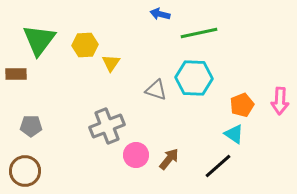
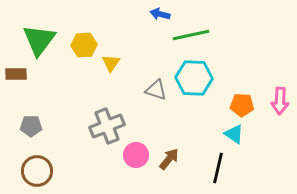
green line: moved 8 px left, 2 px down
yellow hexagon: moved 1 px left
orange pentagon: rotated 25 degrees clockwise
black line: moved 2 px down; rotated 36 degrees counterclockwise
brown circle: moved 12 px right
